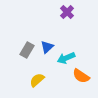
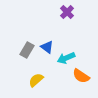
blue triangle: rotated 40 degrees counterclockwise
yellow semicircle: moved 1 px left
